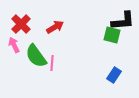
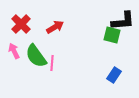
pink arrow: moved 6 px down
